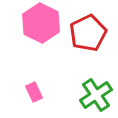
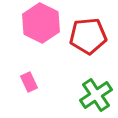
red pentagon: moved 3 px down; rotated 21 degrees clockwise
pink rectangle: moved 5 px left, 10 px up
